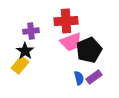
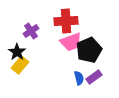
purple cross: rotated 28 degrees counterclockwise
black star: moved 8 px left, 1 px down
